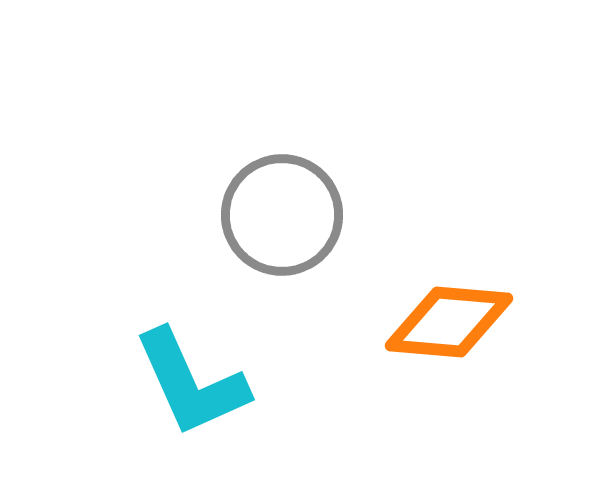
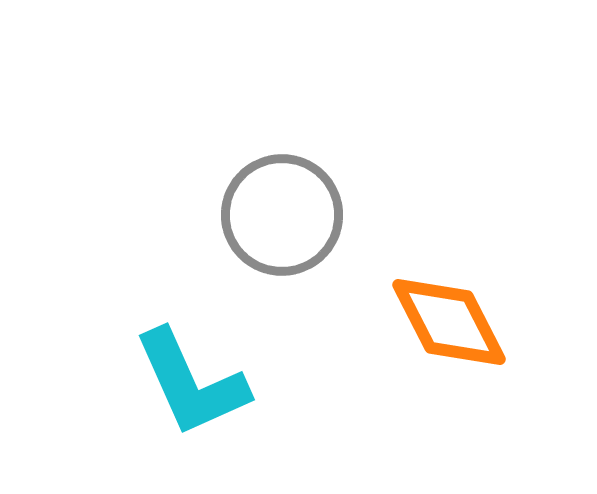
orange diamond: rotated 58 degrees clockwise
